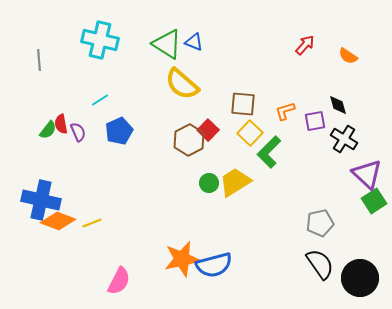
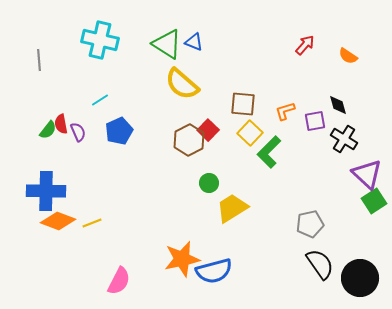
yellow trapezoid: moved 3 px left, 26 px down
blue cross: moved 5 px right, 9 px up; rotated 12 degrees counterclockwise
gray pentagon: moved 10 px left, 1 px down
blue semicircle: moved 6 px down
